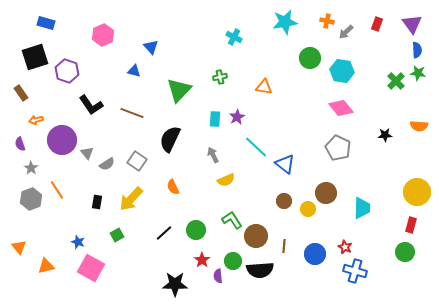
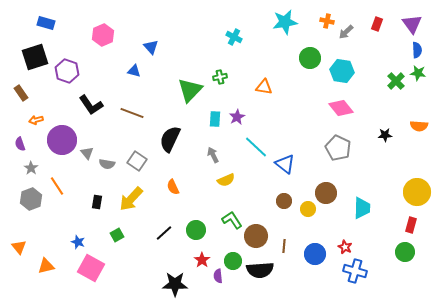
green triangle at (179, 90): moved 11 px right
gray semicircle at (107, 164): rotated 42 degrees clockwise
orange line at (57, 190): moved 4 px up
